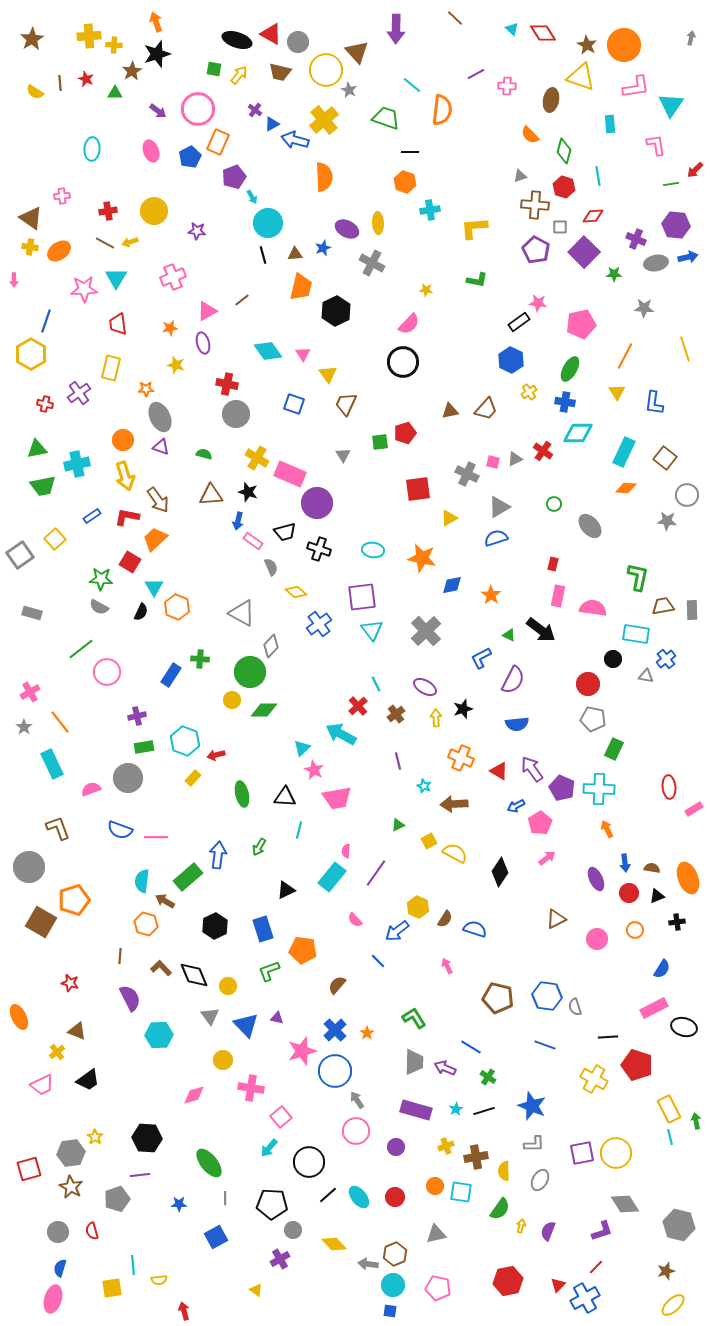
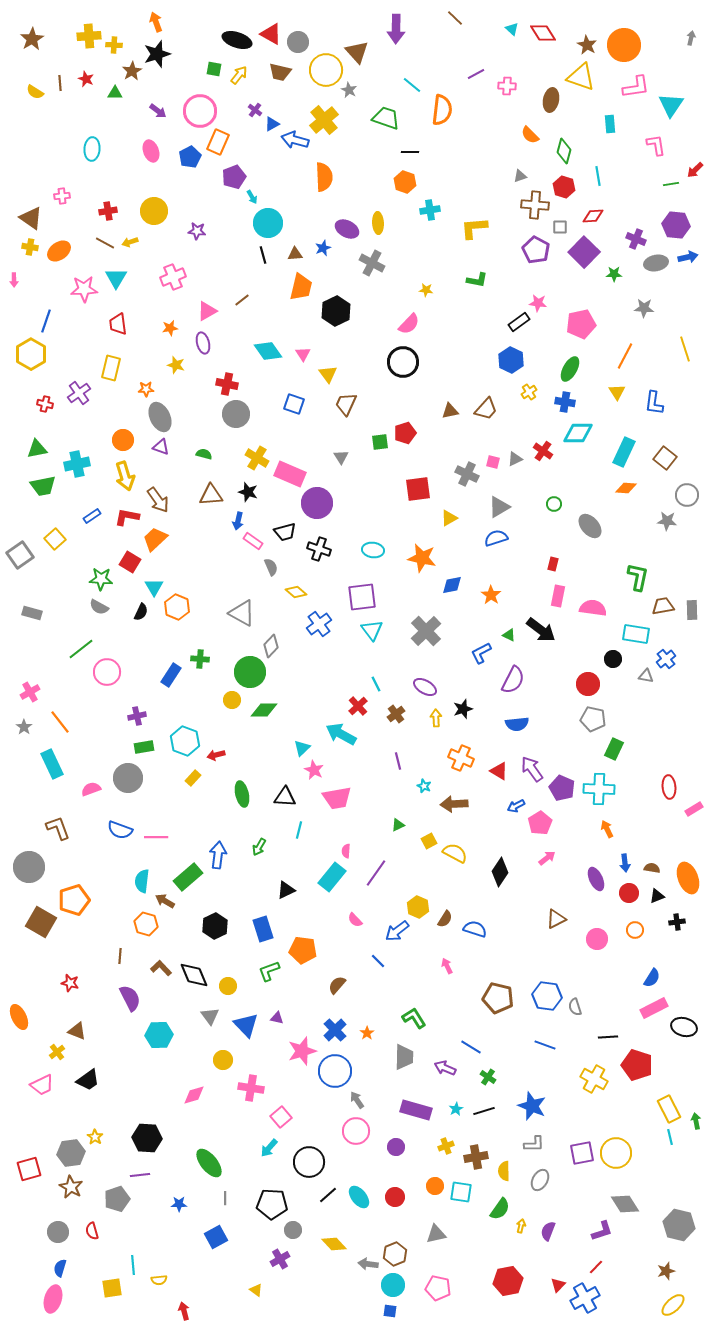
pink circle at (198, 109): moved 2 px right, 2 px down
gray triangle at (343, 455): moved 2 px left, 2 px down
blue L-shape at (481, 658): moved 5 px up
blue semicircle at (662, 969): moved 10 px left, 9 px down
gray trapezoid at (414, 1062): moved 10 px left, 5 px up
